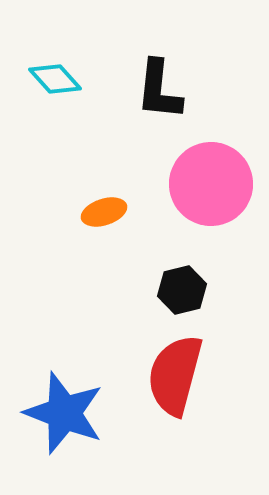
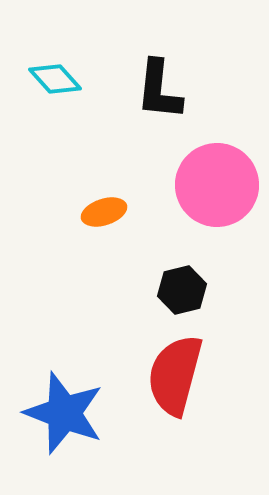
pink circle: moved 6 px right, 1 px down
